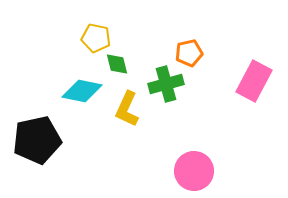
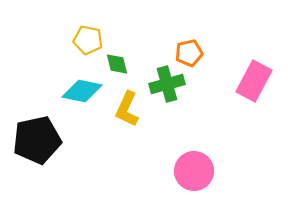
yellow pentagon: moved 8 px left, 2 px down
green cross: moved 1 px right
